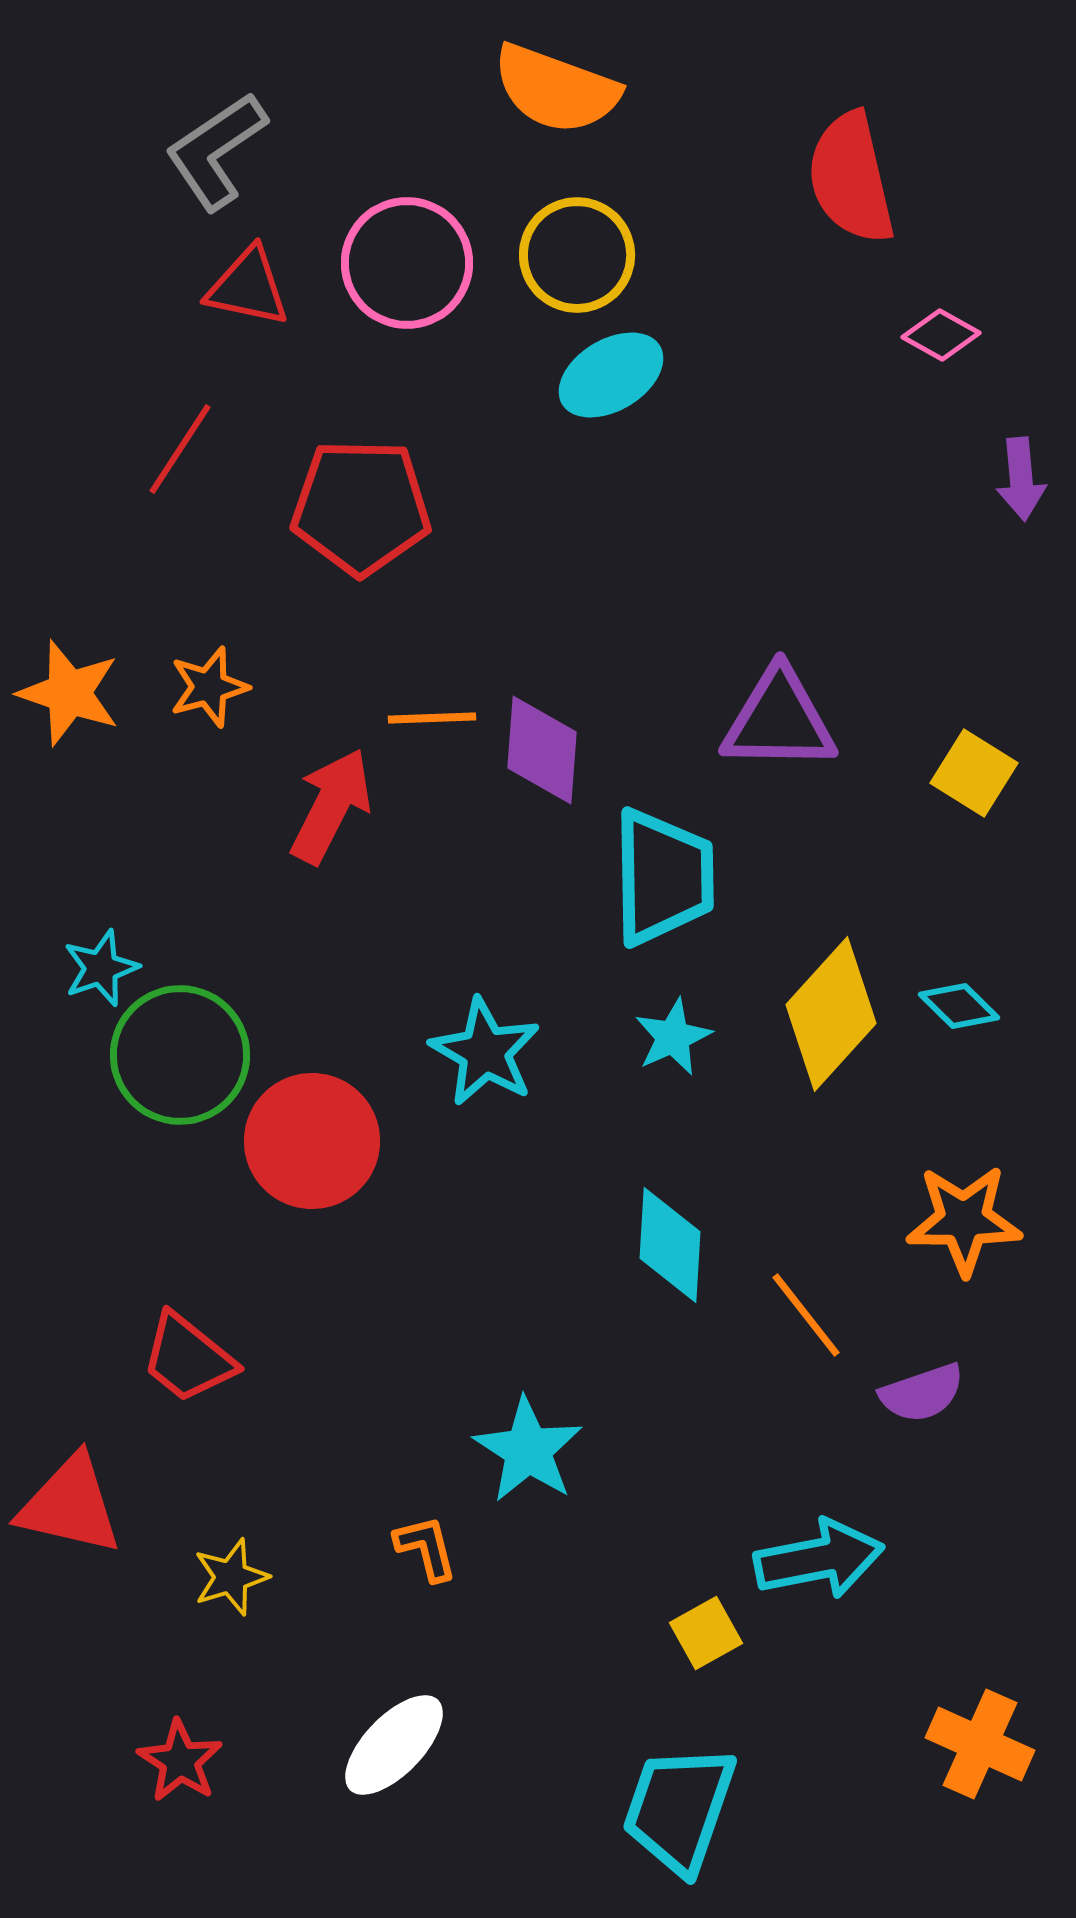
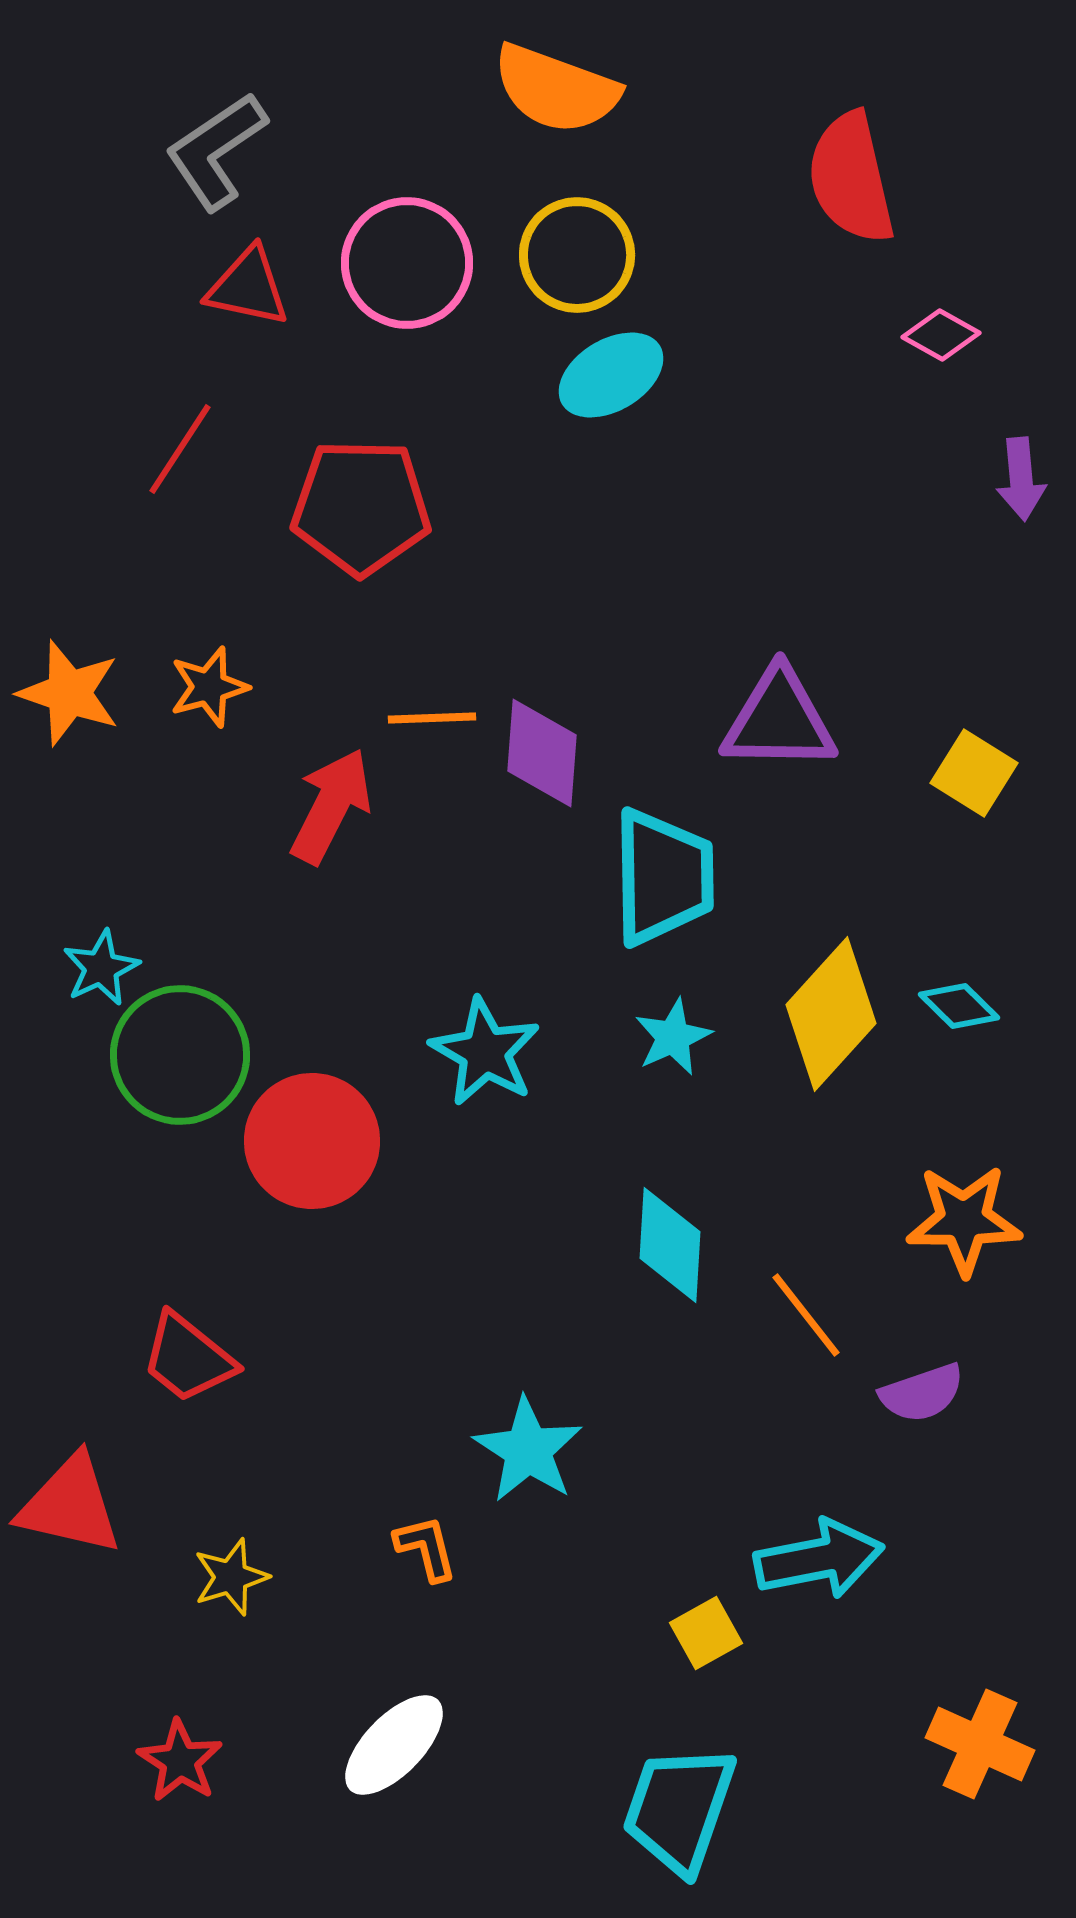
purple diamond at (542, 750): moved 3 px down
cyan star at (101, 968): rotated 6 degrees counterclockwise
